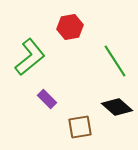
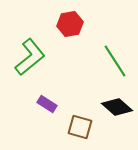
red hexagon: moved 3 px up
purple rectangle: moved 5 px down; rotated 12 degrees counterclockwise
brown square: rotated 25 degrees clockwise
